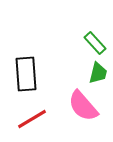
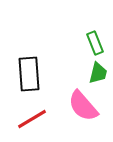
green rectangle: rotated 20 degrees clockwise
black rectangle: moved 3 px right
